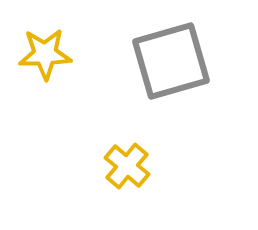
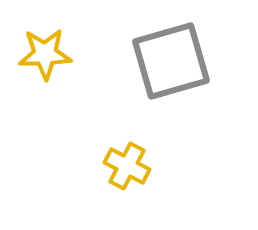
yellow cross: rotated 12 degrees counterclockwise
